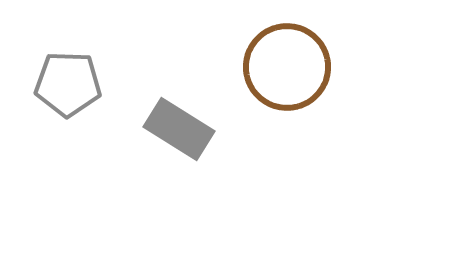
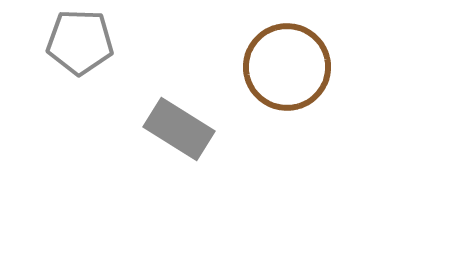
gray pentagon: moved 12 px right, 42 px up
